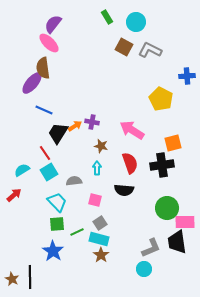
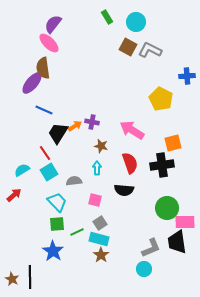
brown square at (124, 47): moved 4 px right
